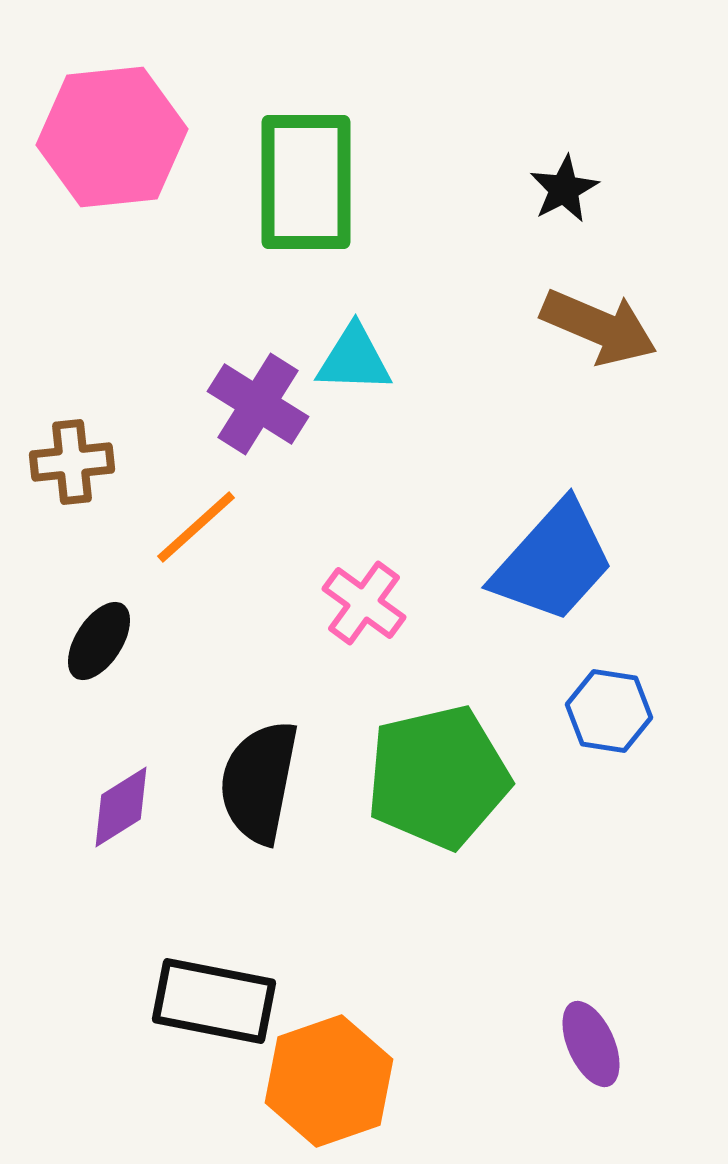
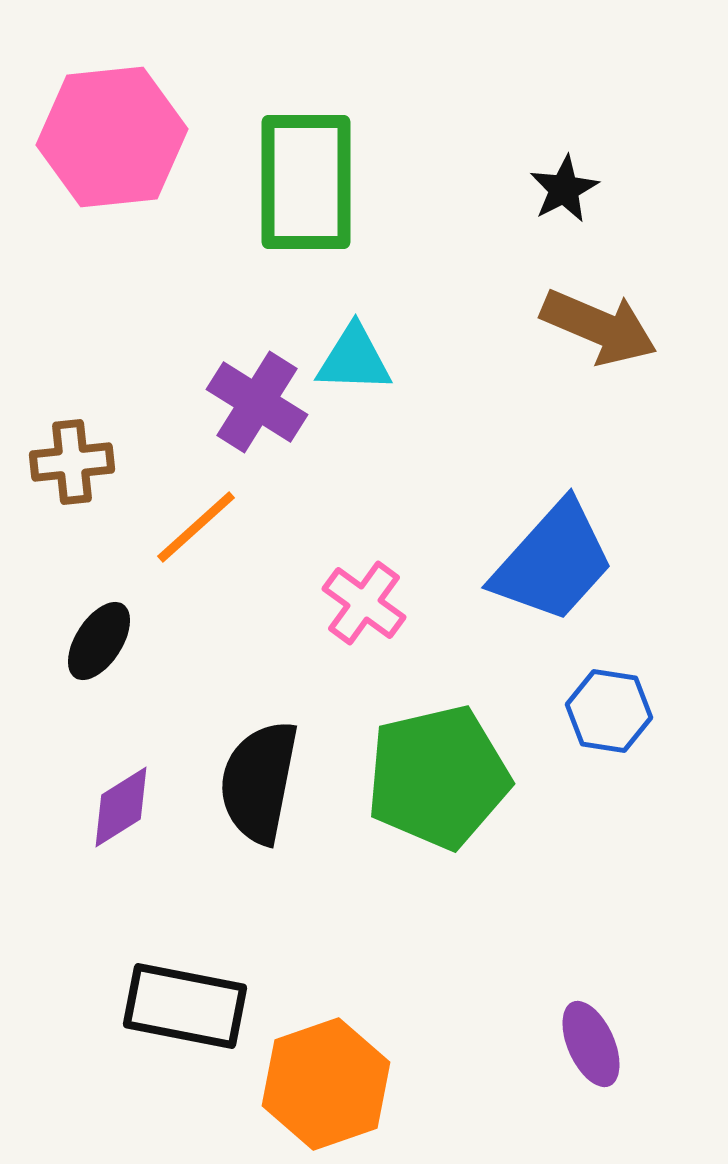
purple cross: moved 1 px left, 2 px up
black rectangle: moved 29 px left, 5 px down
orange hexagon: moved 3 px left, 3 px down
